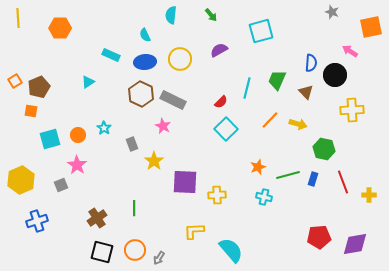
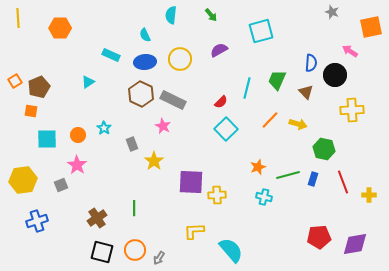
cyan square at (50, 139): moved 3 px left; rotated 15 degrees clockwise
yellow hexagon at (21, 180): moved 2 px right; rotated 16 degrees clockwise
purple square at (185, 182): moved 6 px right
